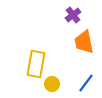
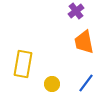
purple cross: moved 3 px right, 4 px up
yellow rectangle: moved 13 px left
